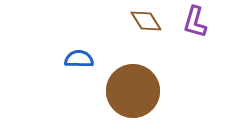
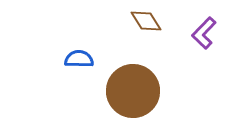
purple L-shape: moved 9 px right, 11 px down; rotated 28 degrees clockwise
